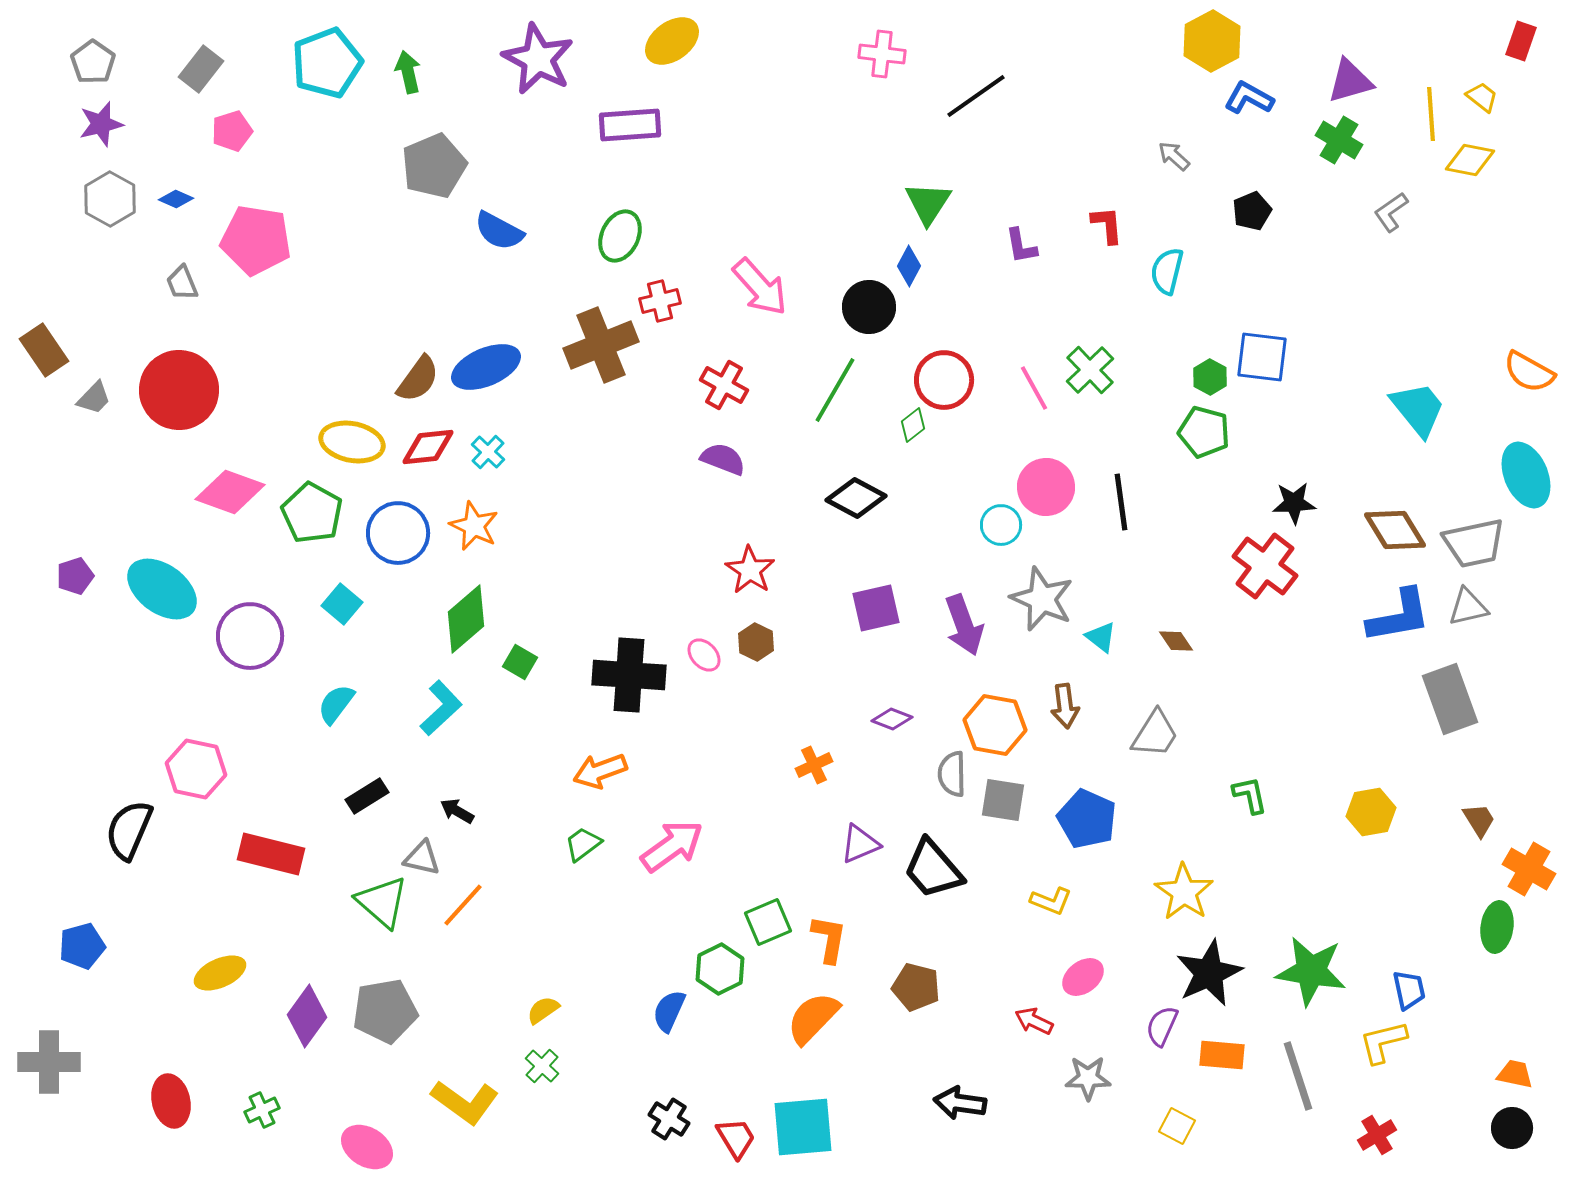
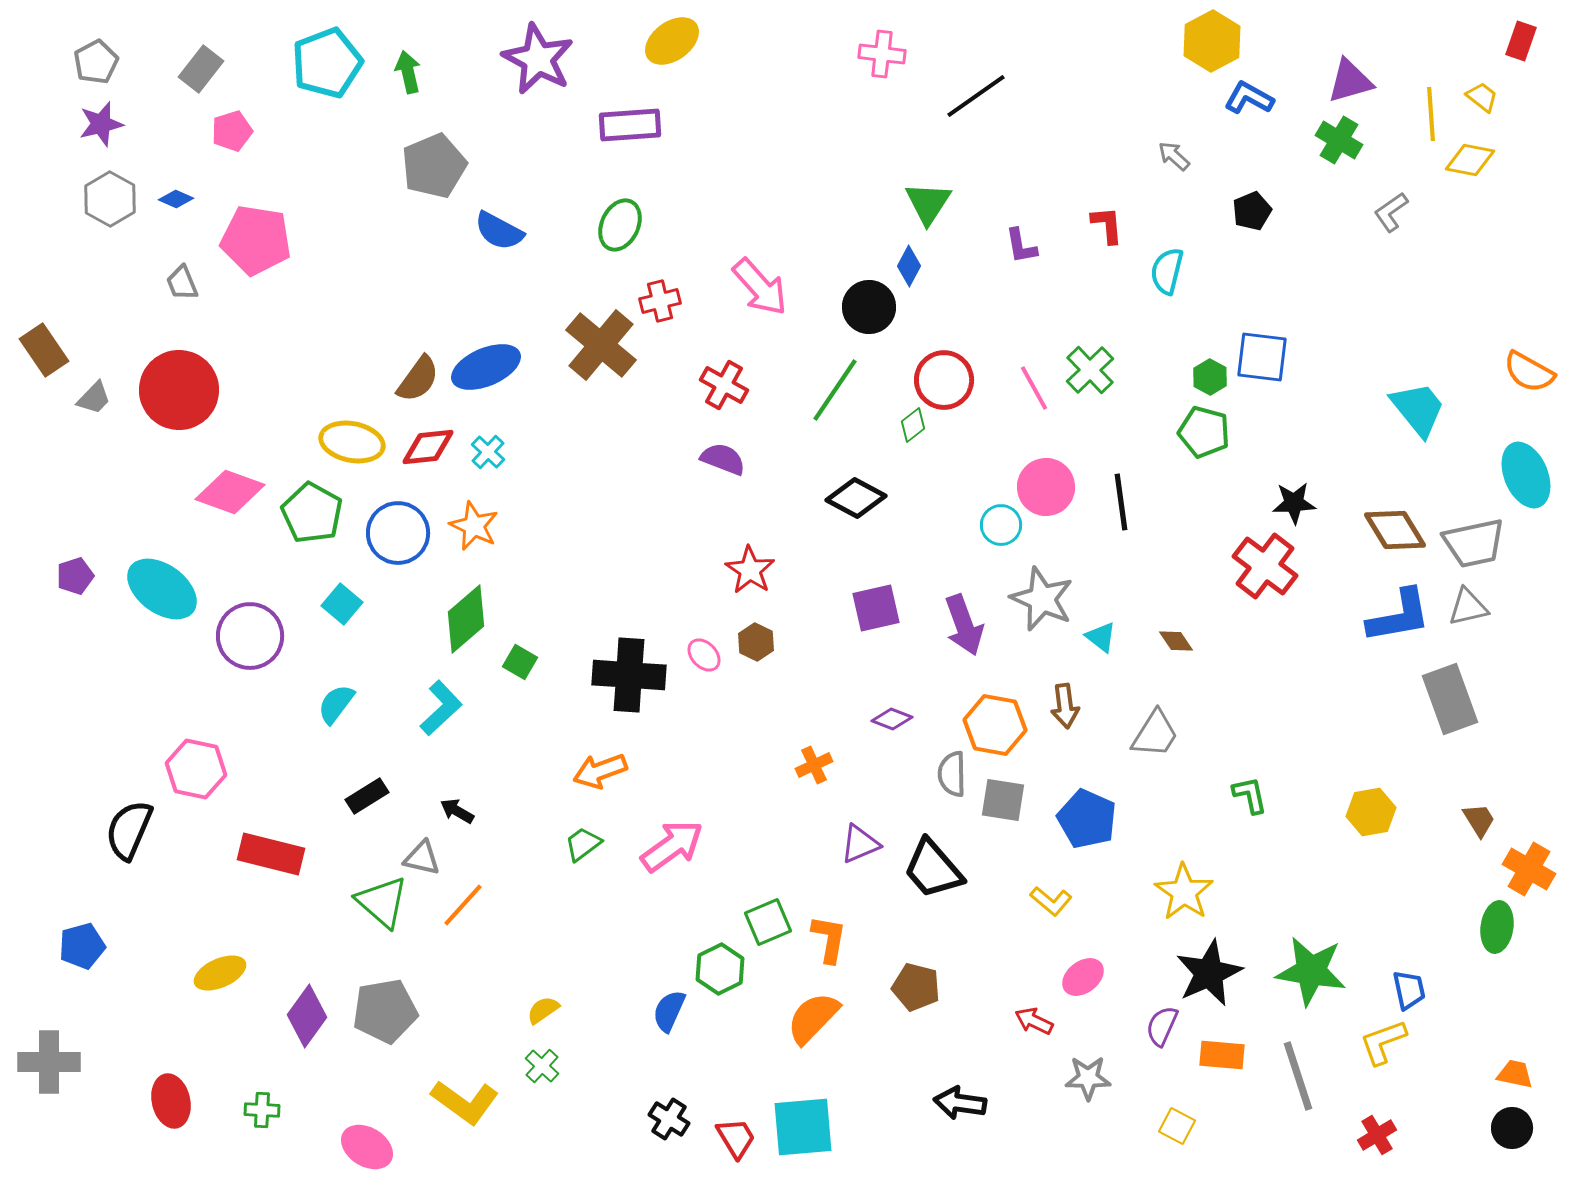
gray pentagon at (93, 62): moved 3 px right; rotated 9 degrees clockwise
green ellipse at (620, 236): moved 11 px up
brown cross at (601, 345): rotated 28 degrees counterclockwise
green line at (835, 390): rotated 4 degrees clockwise
yellow L-shape at (1051, 901): rotated 18 degrees clockwise
yellow L-shape at (1383, 1042): rotated 6 degrees counterclockwise
green cross at (262, 1110): rotated 28 degrees clockwise
